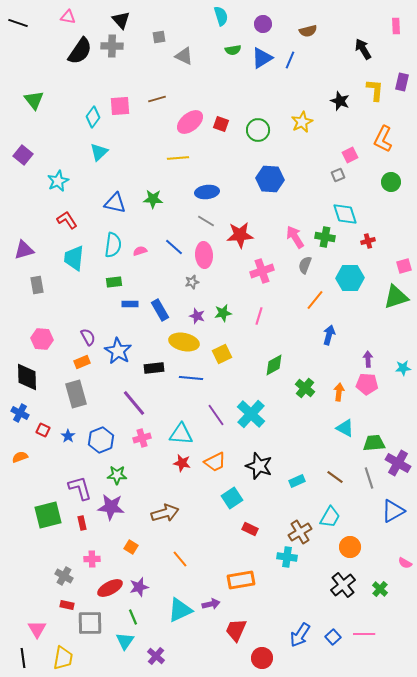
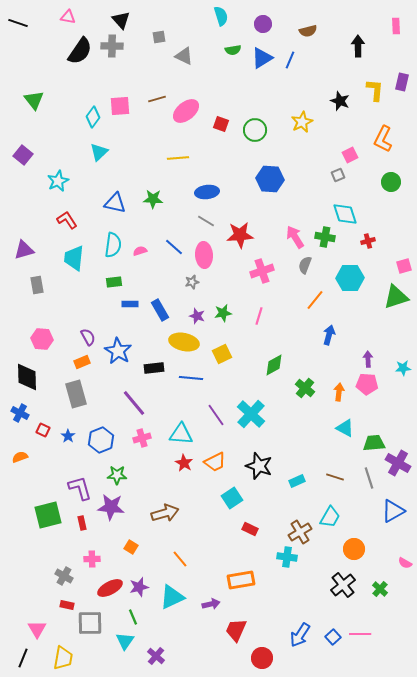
black arrow at (363, 49): moved 5 px left, 3 px up; rotated 30 degrees clockwise
pink ellipse at (190, 122): moved 4 px left, 11 px up
green circle at (258, 130): moved 3 px left
red star at (182, 463): moved 2 px right; rotated 18 degrees clockwise
brown line at (335, 477): rotated 18 degrees counterclockwise
orange circle at (350, 547): moved 4 px right, 2 px down
cyan triangle at (180, 610): moved 8 px left, 13 px up
pink line at (364, 634): moved 4 px left
black line at (23, 658): rotated 30 degrees clockwise
